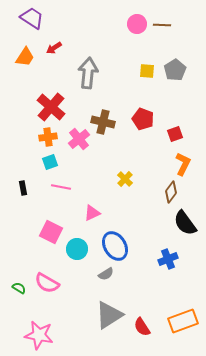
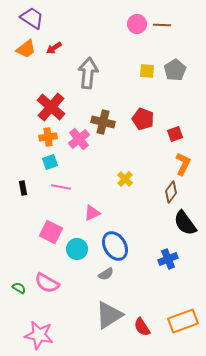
orange trapezoid: moved 1 px right, 8 px up; rotated 20 degrees clockwise
